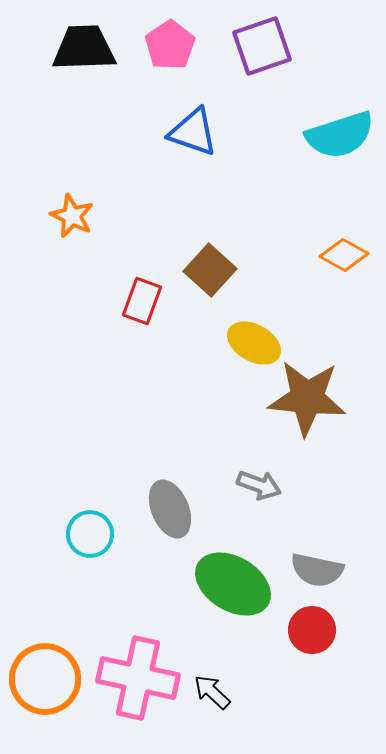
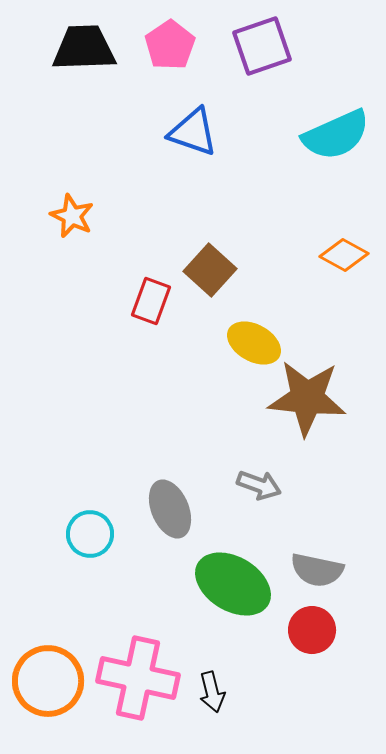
cyan semicircle: moved 4 px left; rotated 6 degrees counterclockwise
red rectangle: moved 9 px right
orange circle: moved 3 px right, 2 px down
black arrow: rotated 147 degrees counterclockwise
